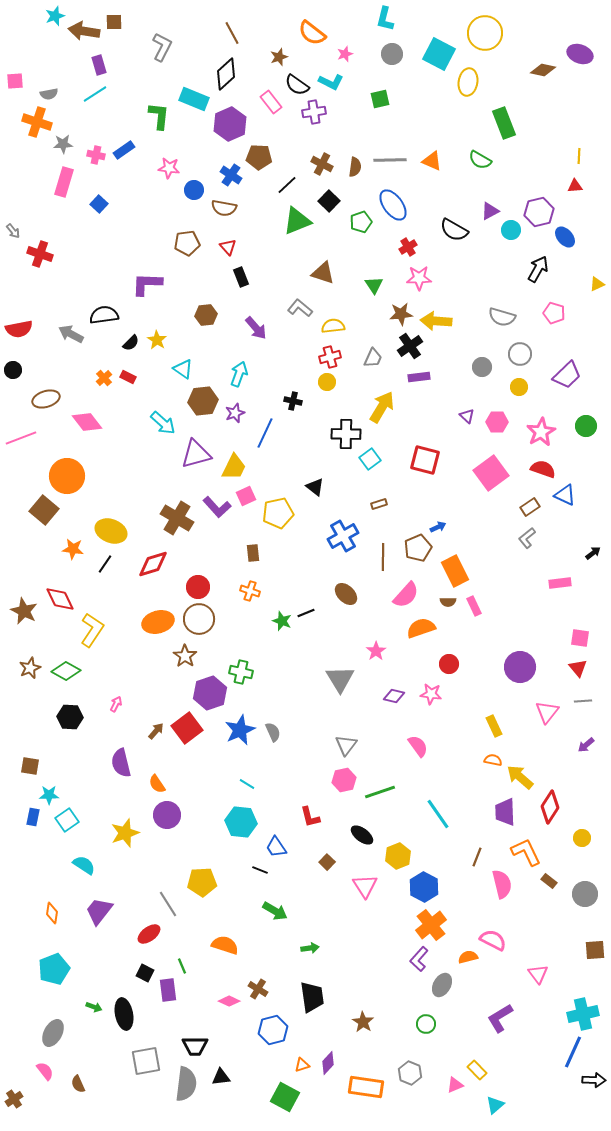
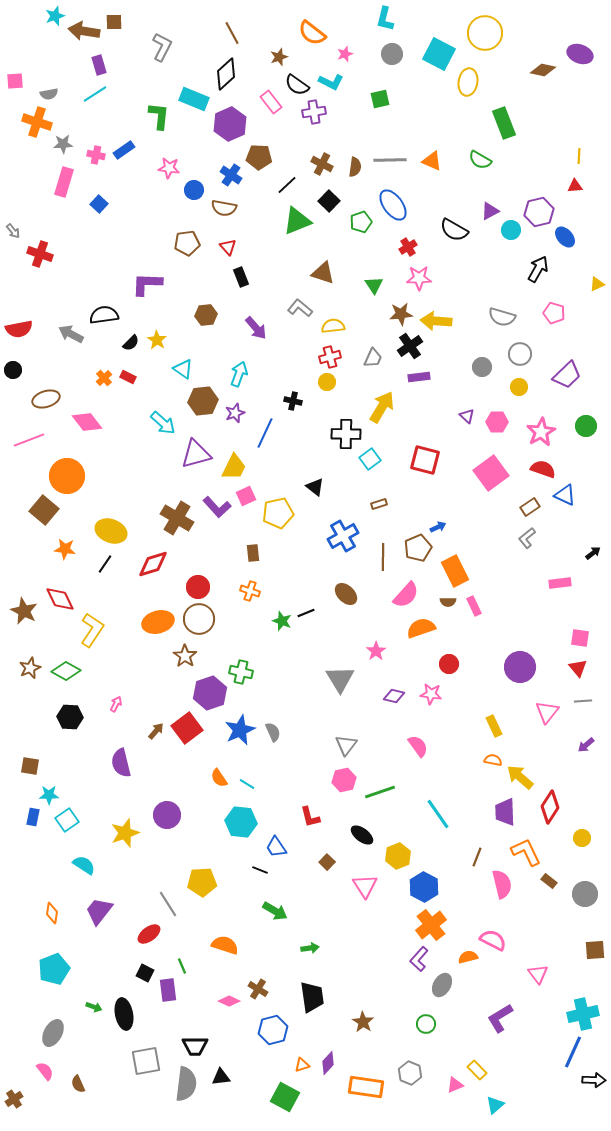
pink line at (21, 438): moved 8 px right, 2 px down
orange star at (73, 549): moved 8 px left
orange semicircle at (157, 784): moved 62 px right, 6 px up
